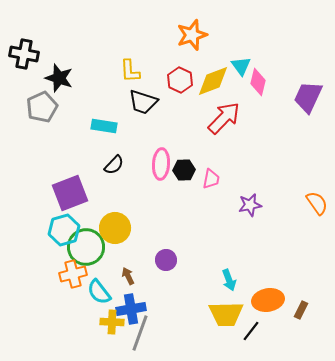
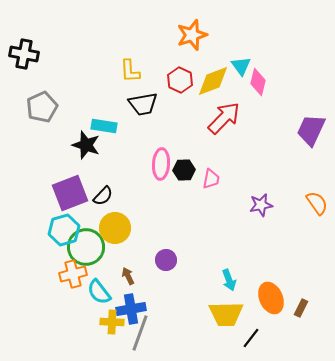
black star: moved 27 px right, 67 px down
purple trapezoid: moved 3 px right, 33 px down
black trapezoid: moved 2 px down; rotated 28 degrees counterclockwise
black semicircle: moved 11 px left, 31 px down
purple star: moved 11 px right
orange ellipse: moved 3 px right, 2 px up; rotated 76 degrees clockwise
brown rectangle: moved 2 px up
black line: moved 7 px down
